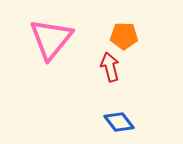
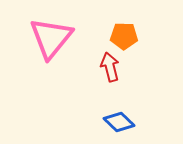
pink triangle: moved 1 px up
blue diamond: rotated 8 degrees counterclockwise
